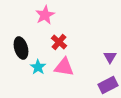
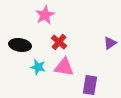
black ellipse: moved 1 px left, 3 px up; rotated 65 degrees counterclockwise
purple triangle: moved 14 px up; rotated 24 degrees clockwise
cyan star: rotated 21 degrees counterclockwise
purple rectangle: moved 18 px left; rotated 54 degrees counterclockwise
